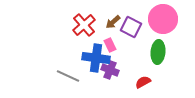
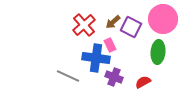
purple cross: moved 4 px right, 7 px down
